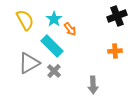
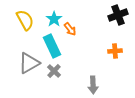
black cross: moved 1 px right, 1 px up
cyan rectangle: rotated 20 degrees clockwise
